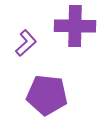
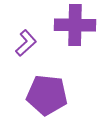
purple cross: moved 1 px up
